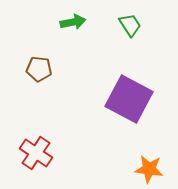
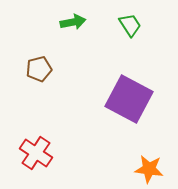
brown pentagon: rotated 20 degrees counterclockwise
